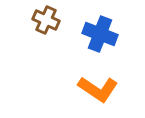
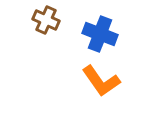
orange L-shape: moved 3 px right, 8 px up; rotated 21 degrees clockwise
